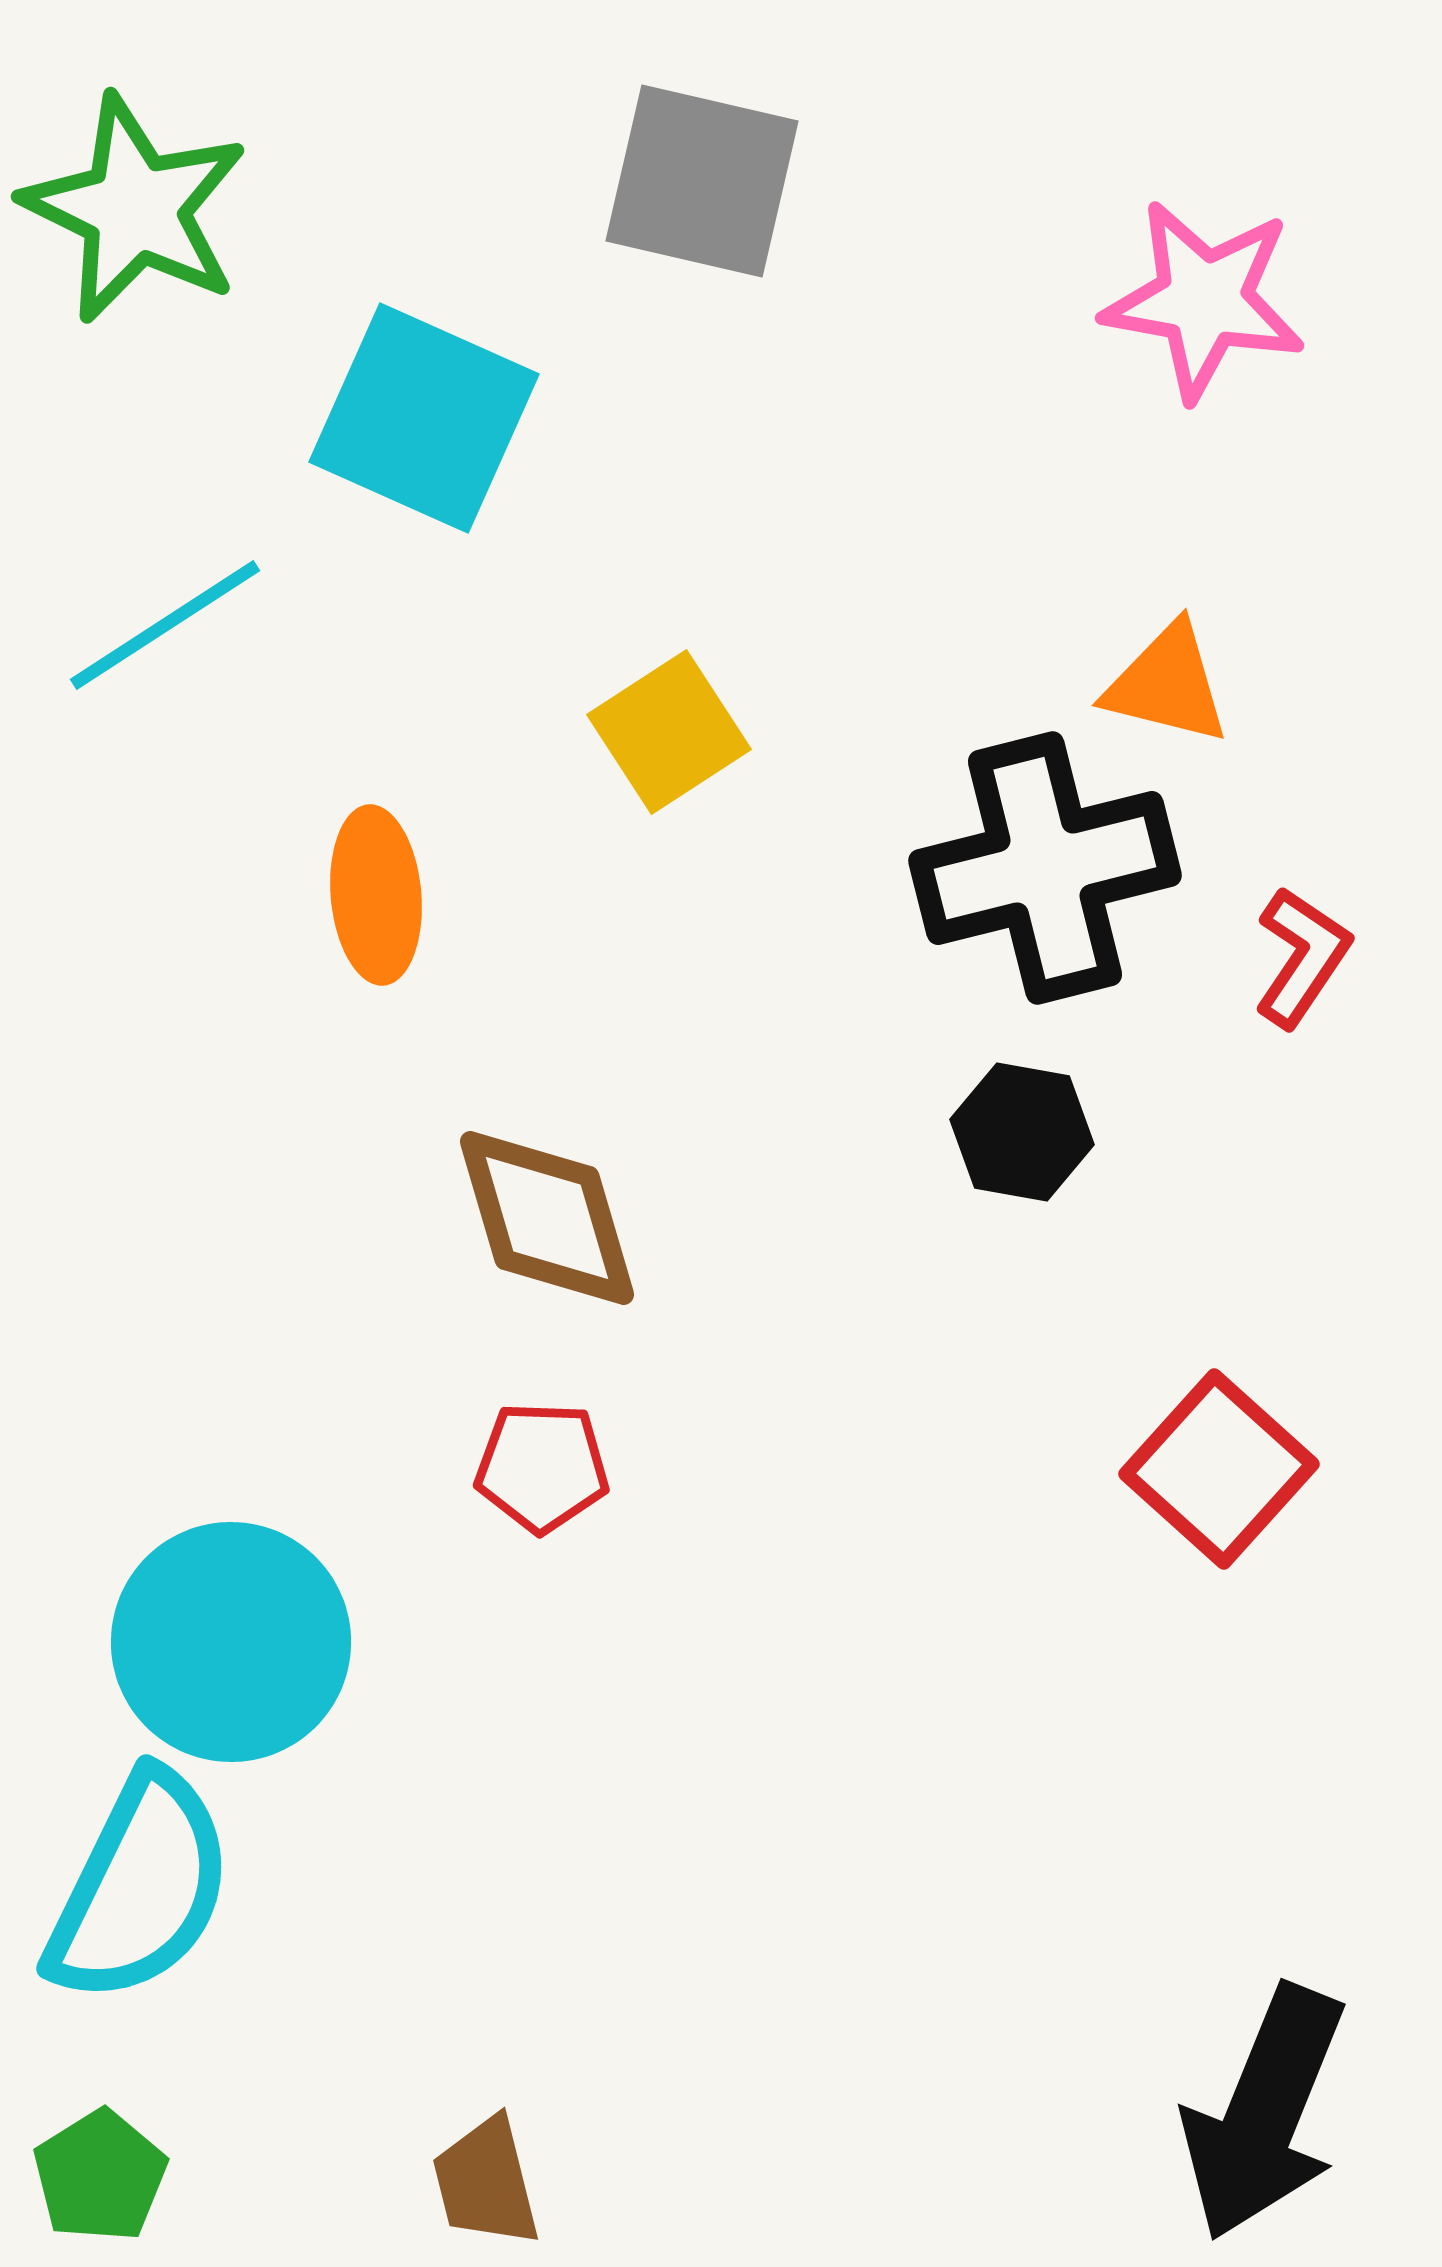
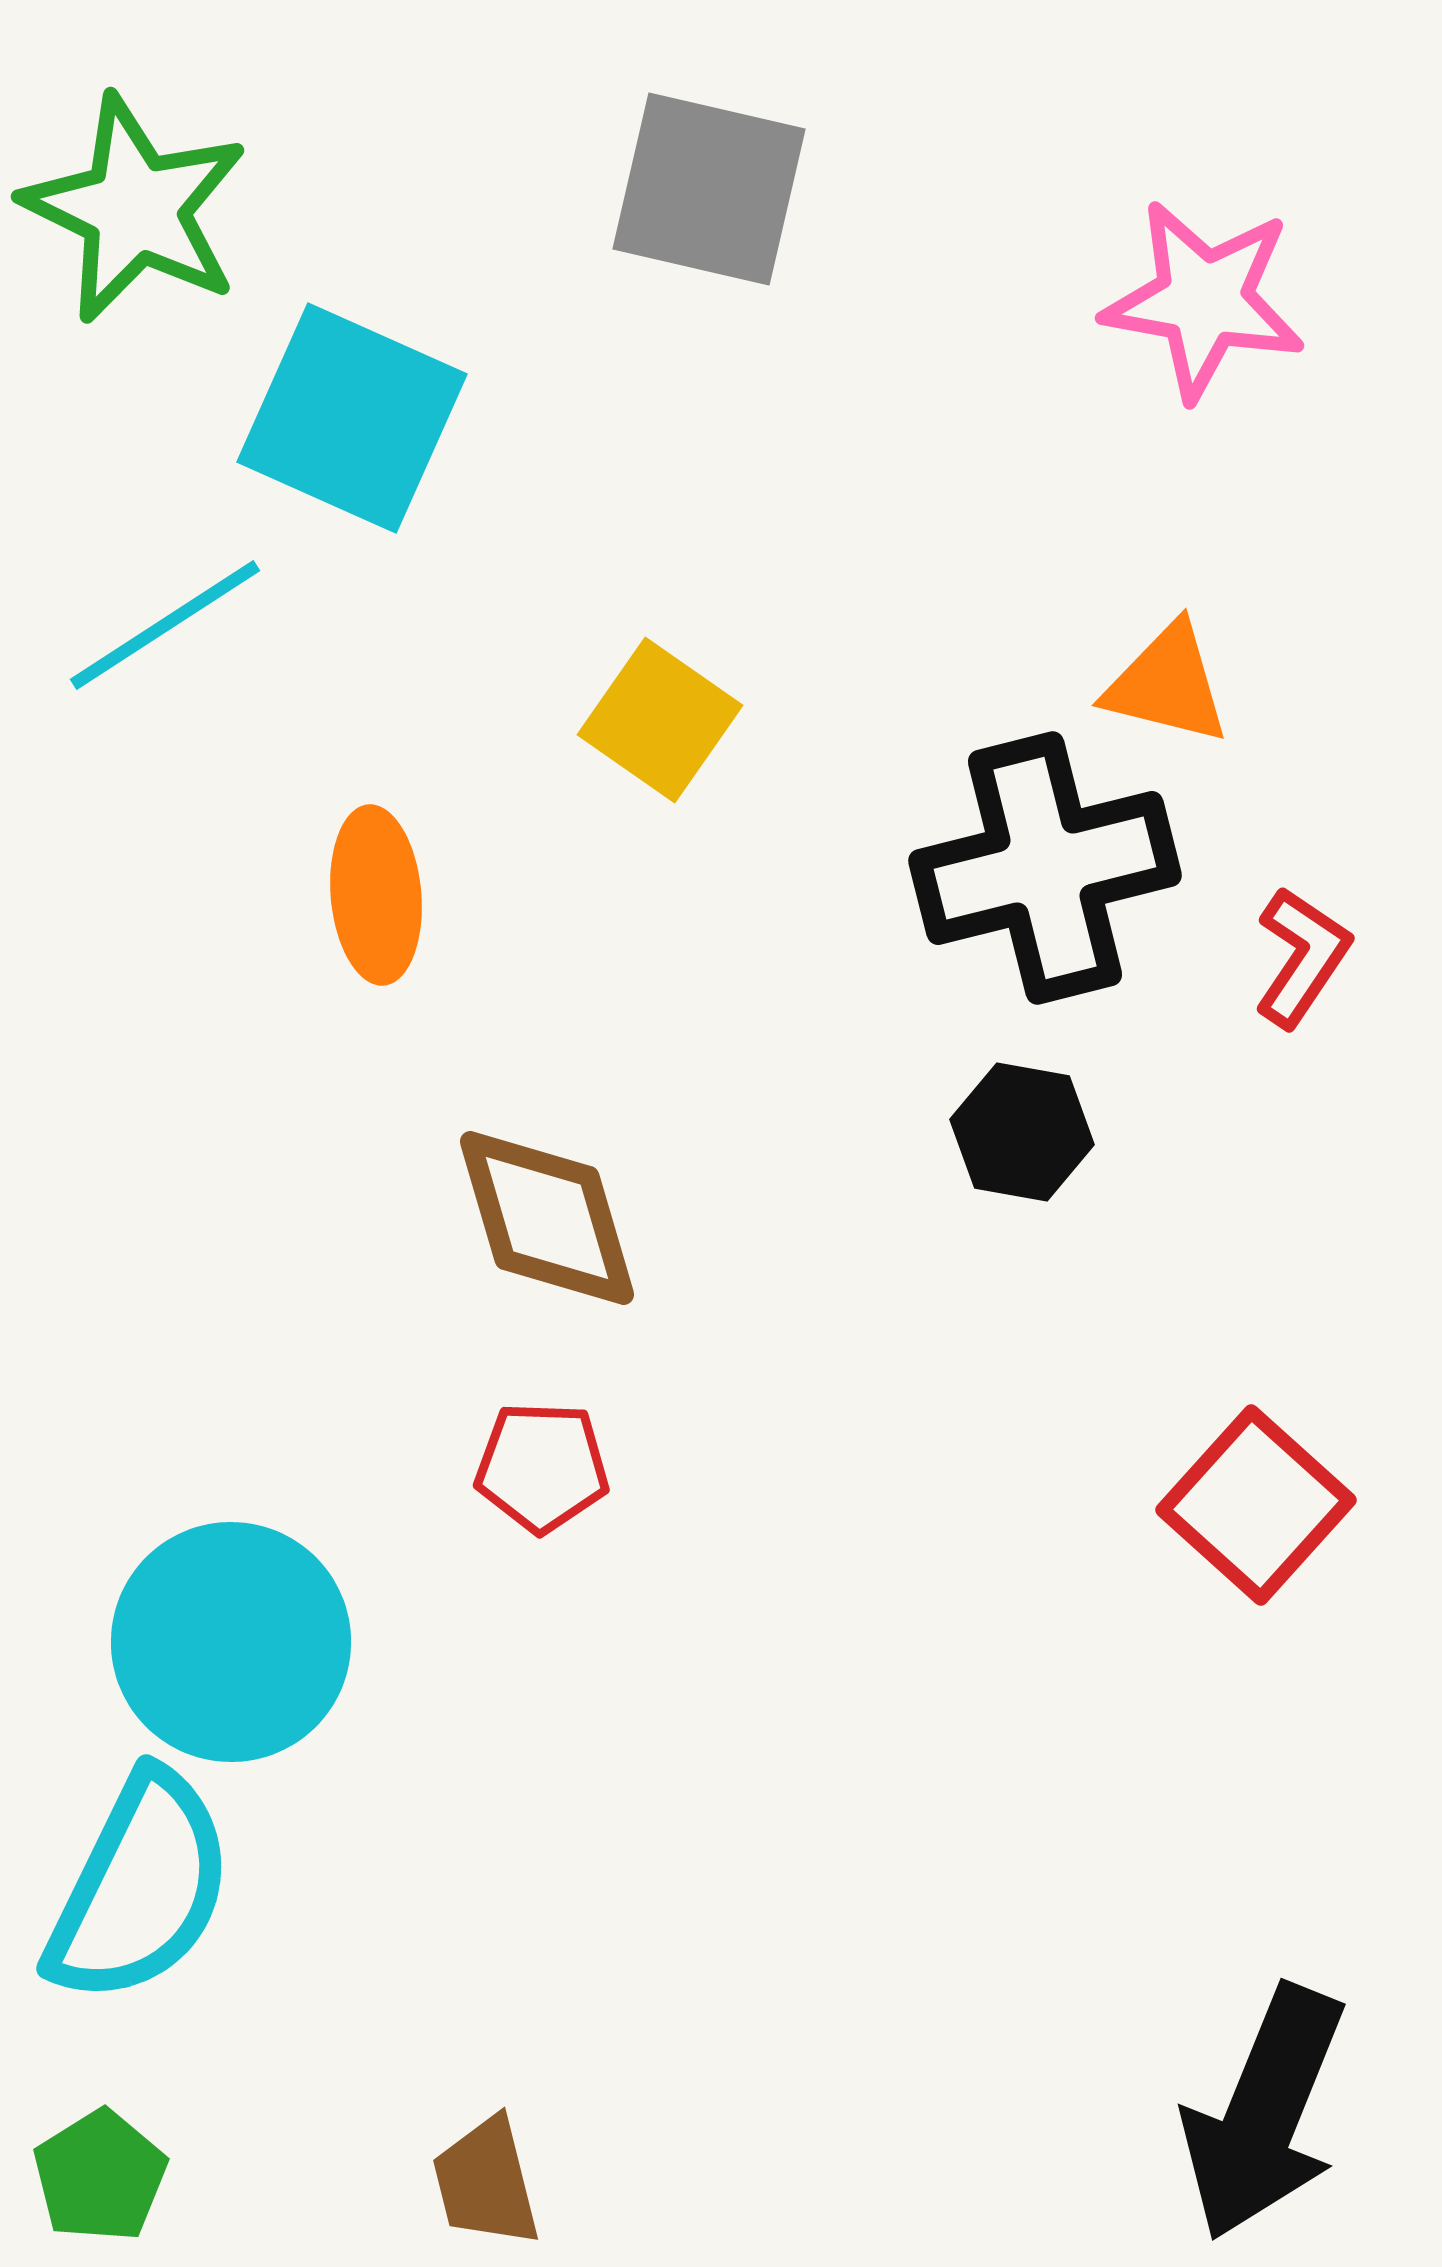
gray square: moved 7 px right, 8 px down
cyan square: moved 72 px left
yellow square: moved 9 px left, 12 px up; rotated 22 degrees counterclockwise
red square: moved 37 px right, 36 px down
